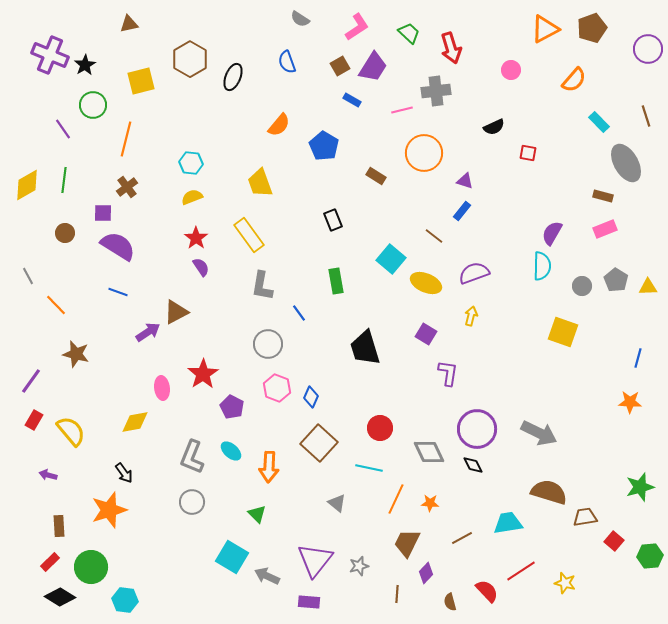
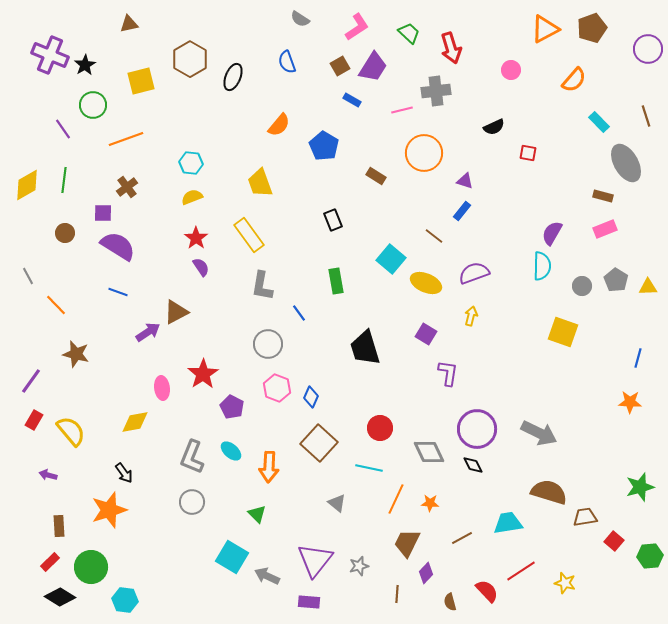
orange line at (126, 139): rotated 56 degrees clockwise
